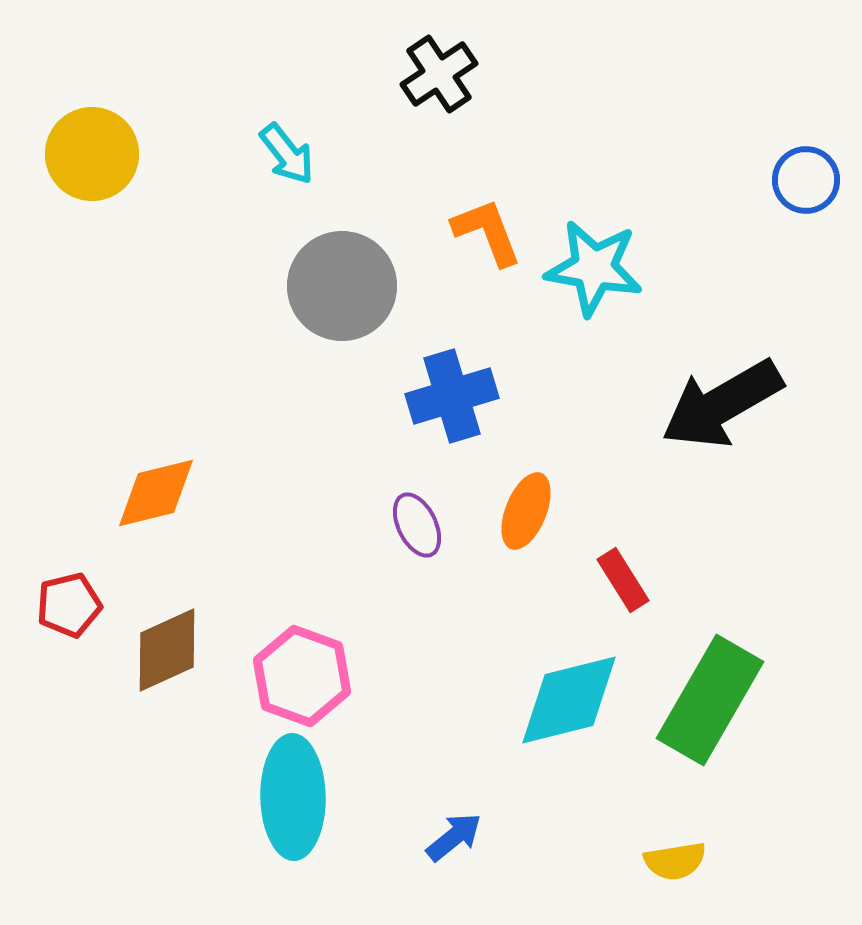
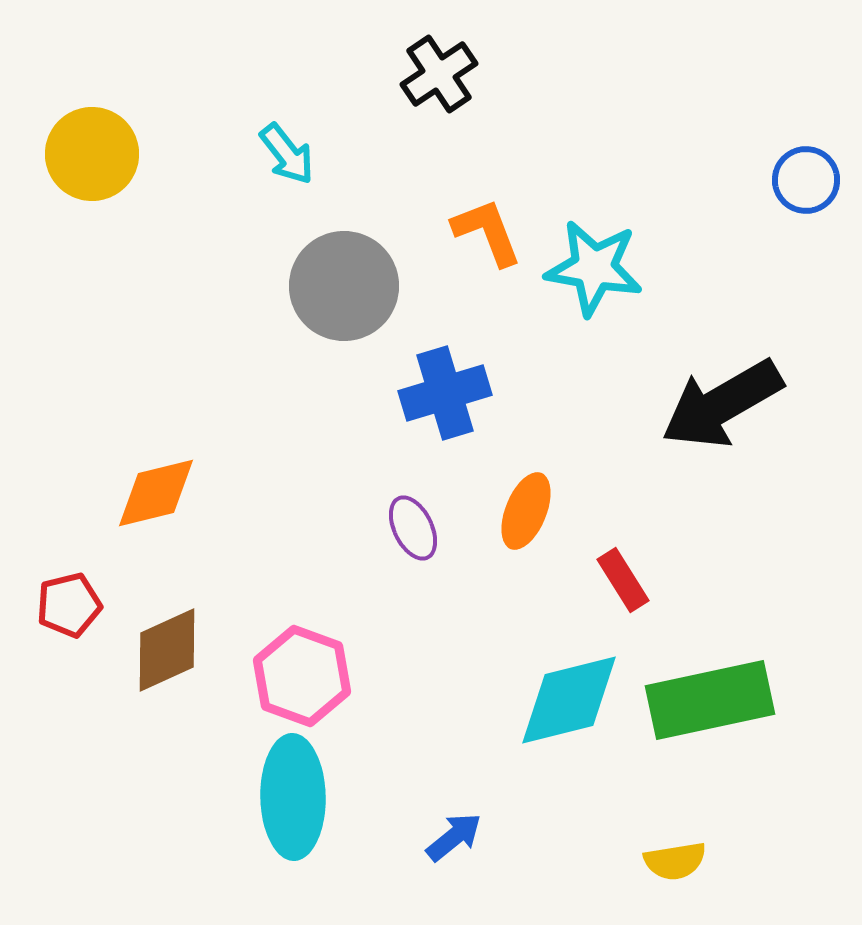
gray circle: moved 2 px right
blue cross: moved 7 px left, 3 px up
purple ellipse: moved 4 px left, 3 px down
green rectangle: rotated 48 degrees clockwise
